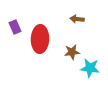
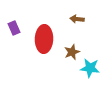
purple rectangle: moved 1 px left, 1 px down
red ellipse: moved 4 px right
brown star: rotated 14 degrees counterclockwise
